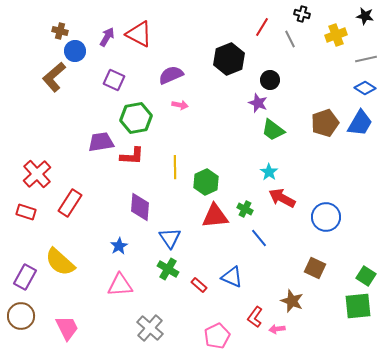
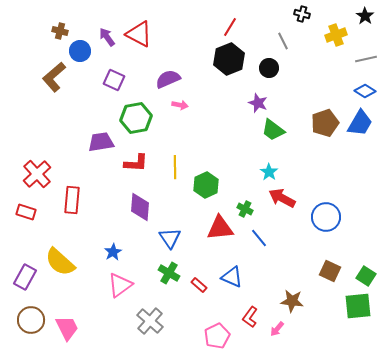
black star at (365, 16): rotated 24 degrees clockwise
red line at (262, 27): moved 32 px left
purple arrow at (107, 37): rotated 66 degrees counterclockwise
gray line at (290, 39): moved 7 px left, 2 px down
blue circle at (75, 51): moved 5 px right
purple semicircle at (171, 75): moved 3 px left, 4 px down
black circle at (270, 80): moved 1 px left, 12 px up
blue diamond at (365, 88): moved 3 px down
red L-shape at (132, 156): moved 4 px right, 7 px down
green hexagon at (206, 182): moved 3 px down
red rectangle at (70, 203): moved 2 px right, 3 px up; rotated 28 degrees counterclockwise
red triangle at (215, 216): moved 5 px right, 12 px down
blue star at (119, 246): moved 6 px left, 6 px down
brown square at (315, 268): moved 15 px right, 3 px down
green cross at (168, 269): moved 1 px right, 4 px down
pink triangle at (120, 285): rotated 32 degrees counterclockwise
brown star at (292, 301): rotated 15 degrees counterclockwise
brown circle at (21, 316): moved 10 px right, 4 px down
red L-shape at (255, 317): moved 5 px left
gray cross at (150, 328): moved 7 px up
pink arrow at (277, 329): rotated 42 degrees counterclockwise
